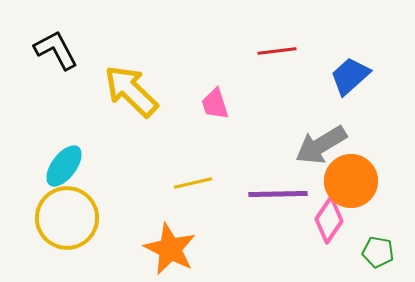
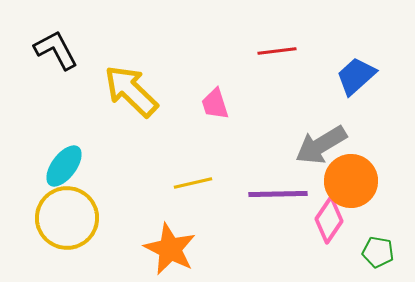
blue trapezoid: moved 6 px right
